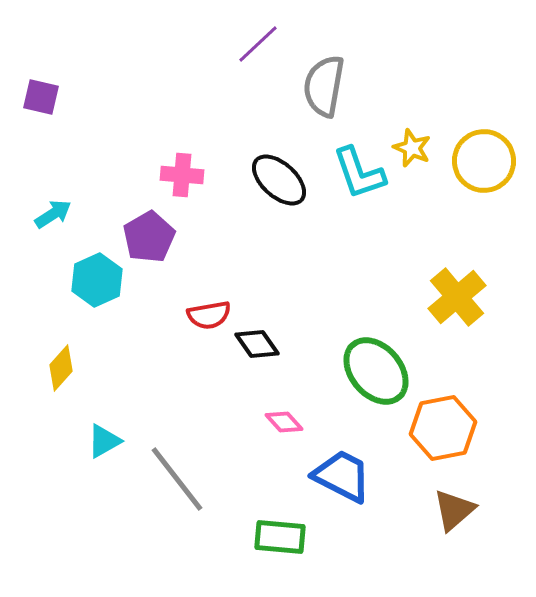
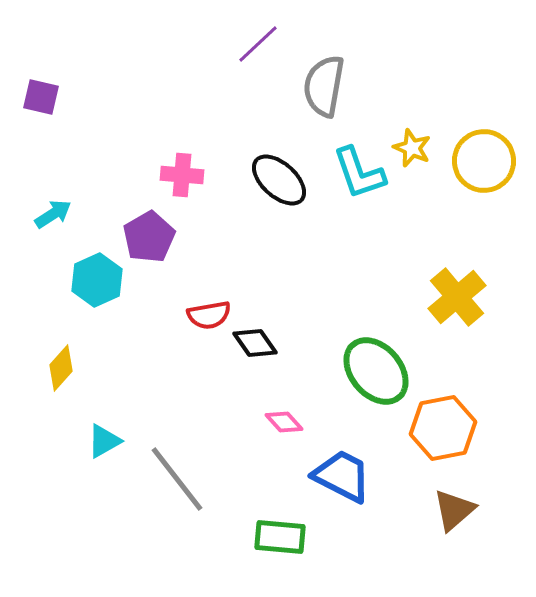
black diamond: moved 2 px left, 1 px up
